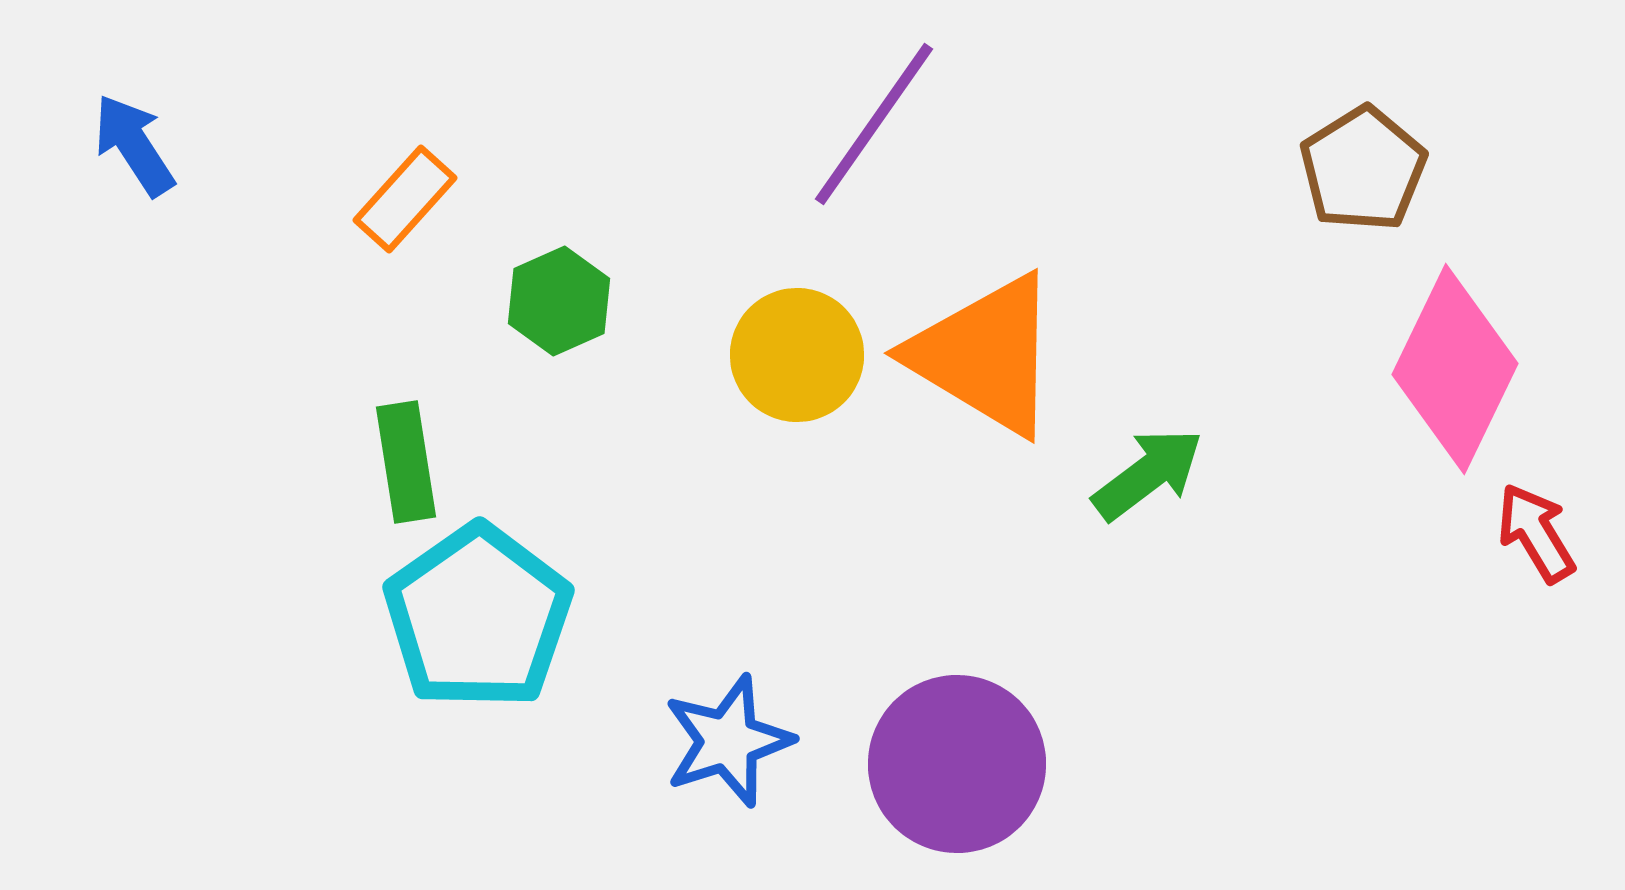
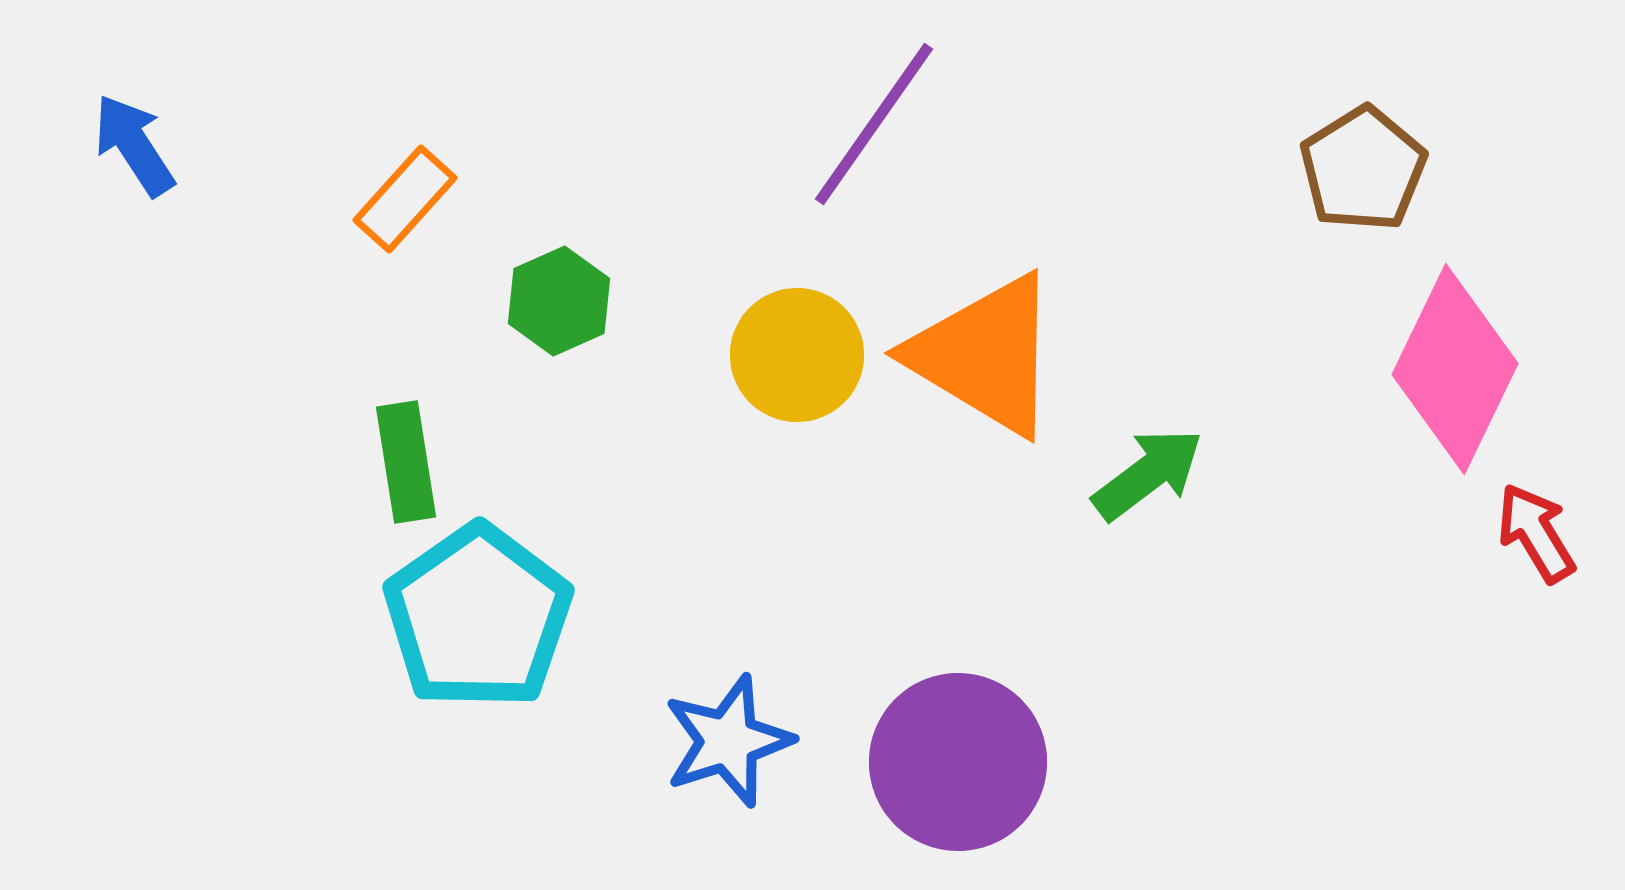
purple circle: moved 1 px right, 2 px up
